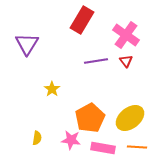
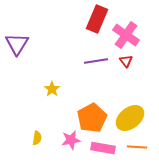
red rectangle: moved 15 px right, 1 px up; rotated 8 degrees counterclockwise
purple triangle: moved 10 px left
orange pentagon: moved 2 px right
pink star: rotated 18 degrees counterclockwise
